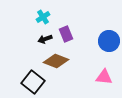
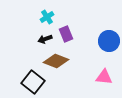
cyan cross: moved 4 px right
